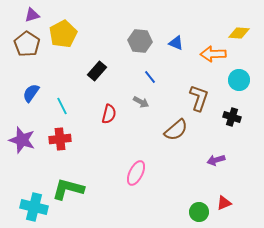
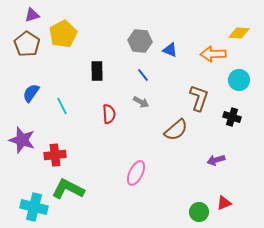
blue triangle: moved 6 px left, 7 px down
black rectangle: rotated 42 degrees counterclockwise
blue line: moved 7 px left, 2 px up
red semicircle: rotated 18 degrees counterclockwise
red cross: moved 5 px left, 16 px down
green L-shape: rotated 12 degrees clockwise
